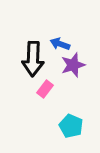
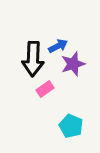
blue arrow: moved 2 px left, 2 px down; rotated 132 degrees clockwise
purple star: moved 1 px up
pink rectangle: rotated 18 degrees clockwise
